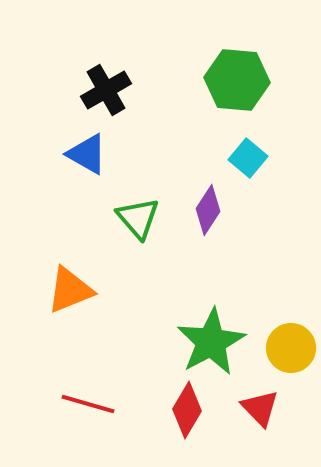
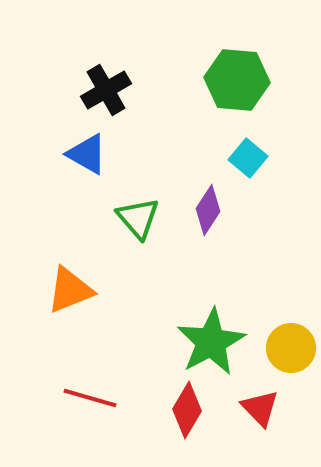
red line: moved 2 px right, 6 px up
